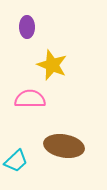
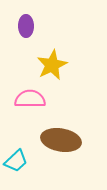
purple ellipse: moved 1 px left, 1 px up
yellow star: rotated 24 degrees clockwise
brown ellipse: moved 3 px left, 6 px up
